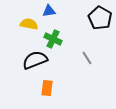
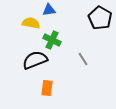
blue triangle: moved 1 px up
yellow semicircle: moved 2 px right, 1 px up
green cross: moved 1 px left, 1 px down
gray line: moved 4 px left, 1 px down
